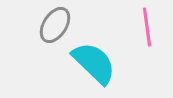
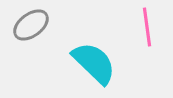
gray ellipse: moved 24 px left; rotated 21 degrees clockwise
